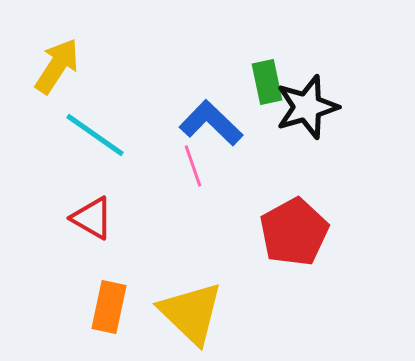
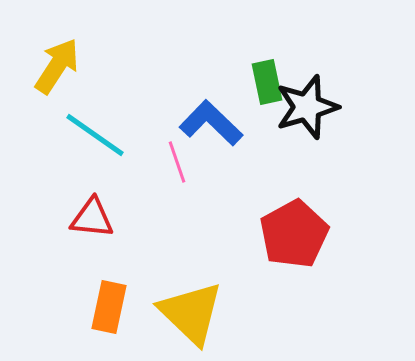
pink line: moved 16 px left, 4 px up
red triangle: rotated 24 degrees counterclockwise
red pentagon: moved 2 px down
